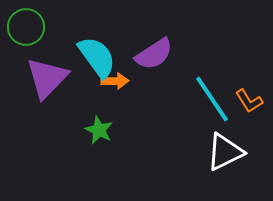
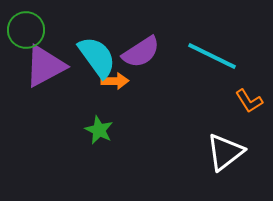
green circle: moved 3 px down
purple semicircle: moved 13 px left, 2 px up
purple triangle: moved 2 px left, 12 px up; rotated 18 degrees clockwise
cyan line: moved 43 px up; rotated 30 degrees counterclockwise
white triangle: rotated 12 degrees counterclockwise
